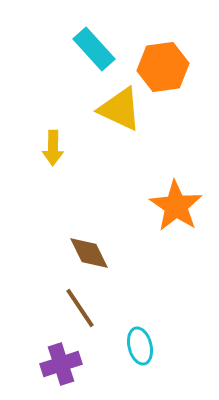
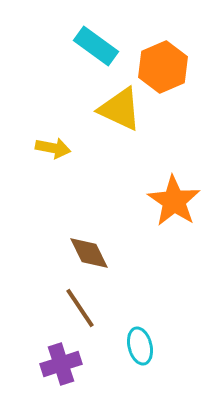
cyan rectangle: moved 2 px right, 3 px up; rotated 12 degrees counterclockwise
orange hexagon: rotated 15 degrees counterclockwise
yellow arrow: rotated 80 degrees counterclockwise
orange star: moved 2 px left, 5 px up
